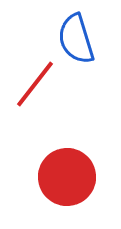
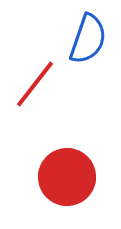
blue semicircle: moved 12 px right; rotated 144 degrees counterclockwise
